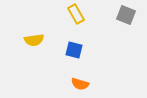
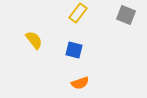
yellow rectangle: moved 2 px right, 1 px up; rotated 66 degrees clockwise
yellow semicircle: rotated 120 degrees counterclockwise
orange semicircle: moved 1 px up; rotated 36 degrees counterclockwise
